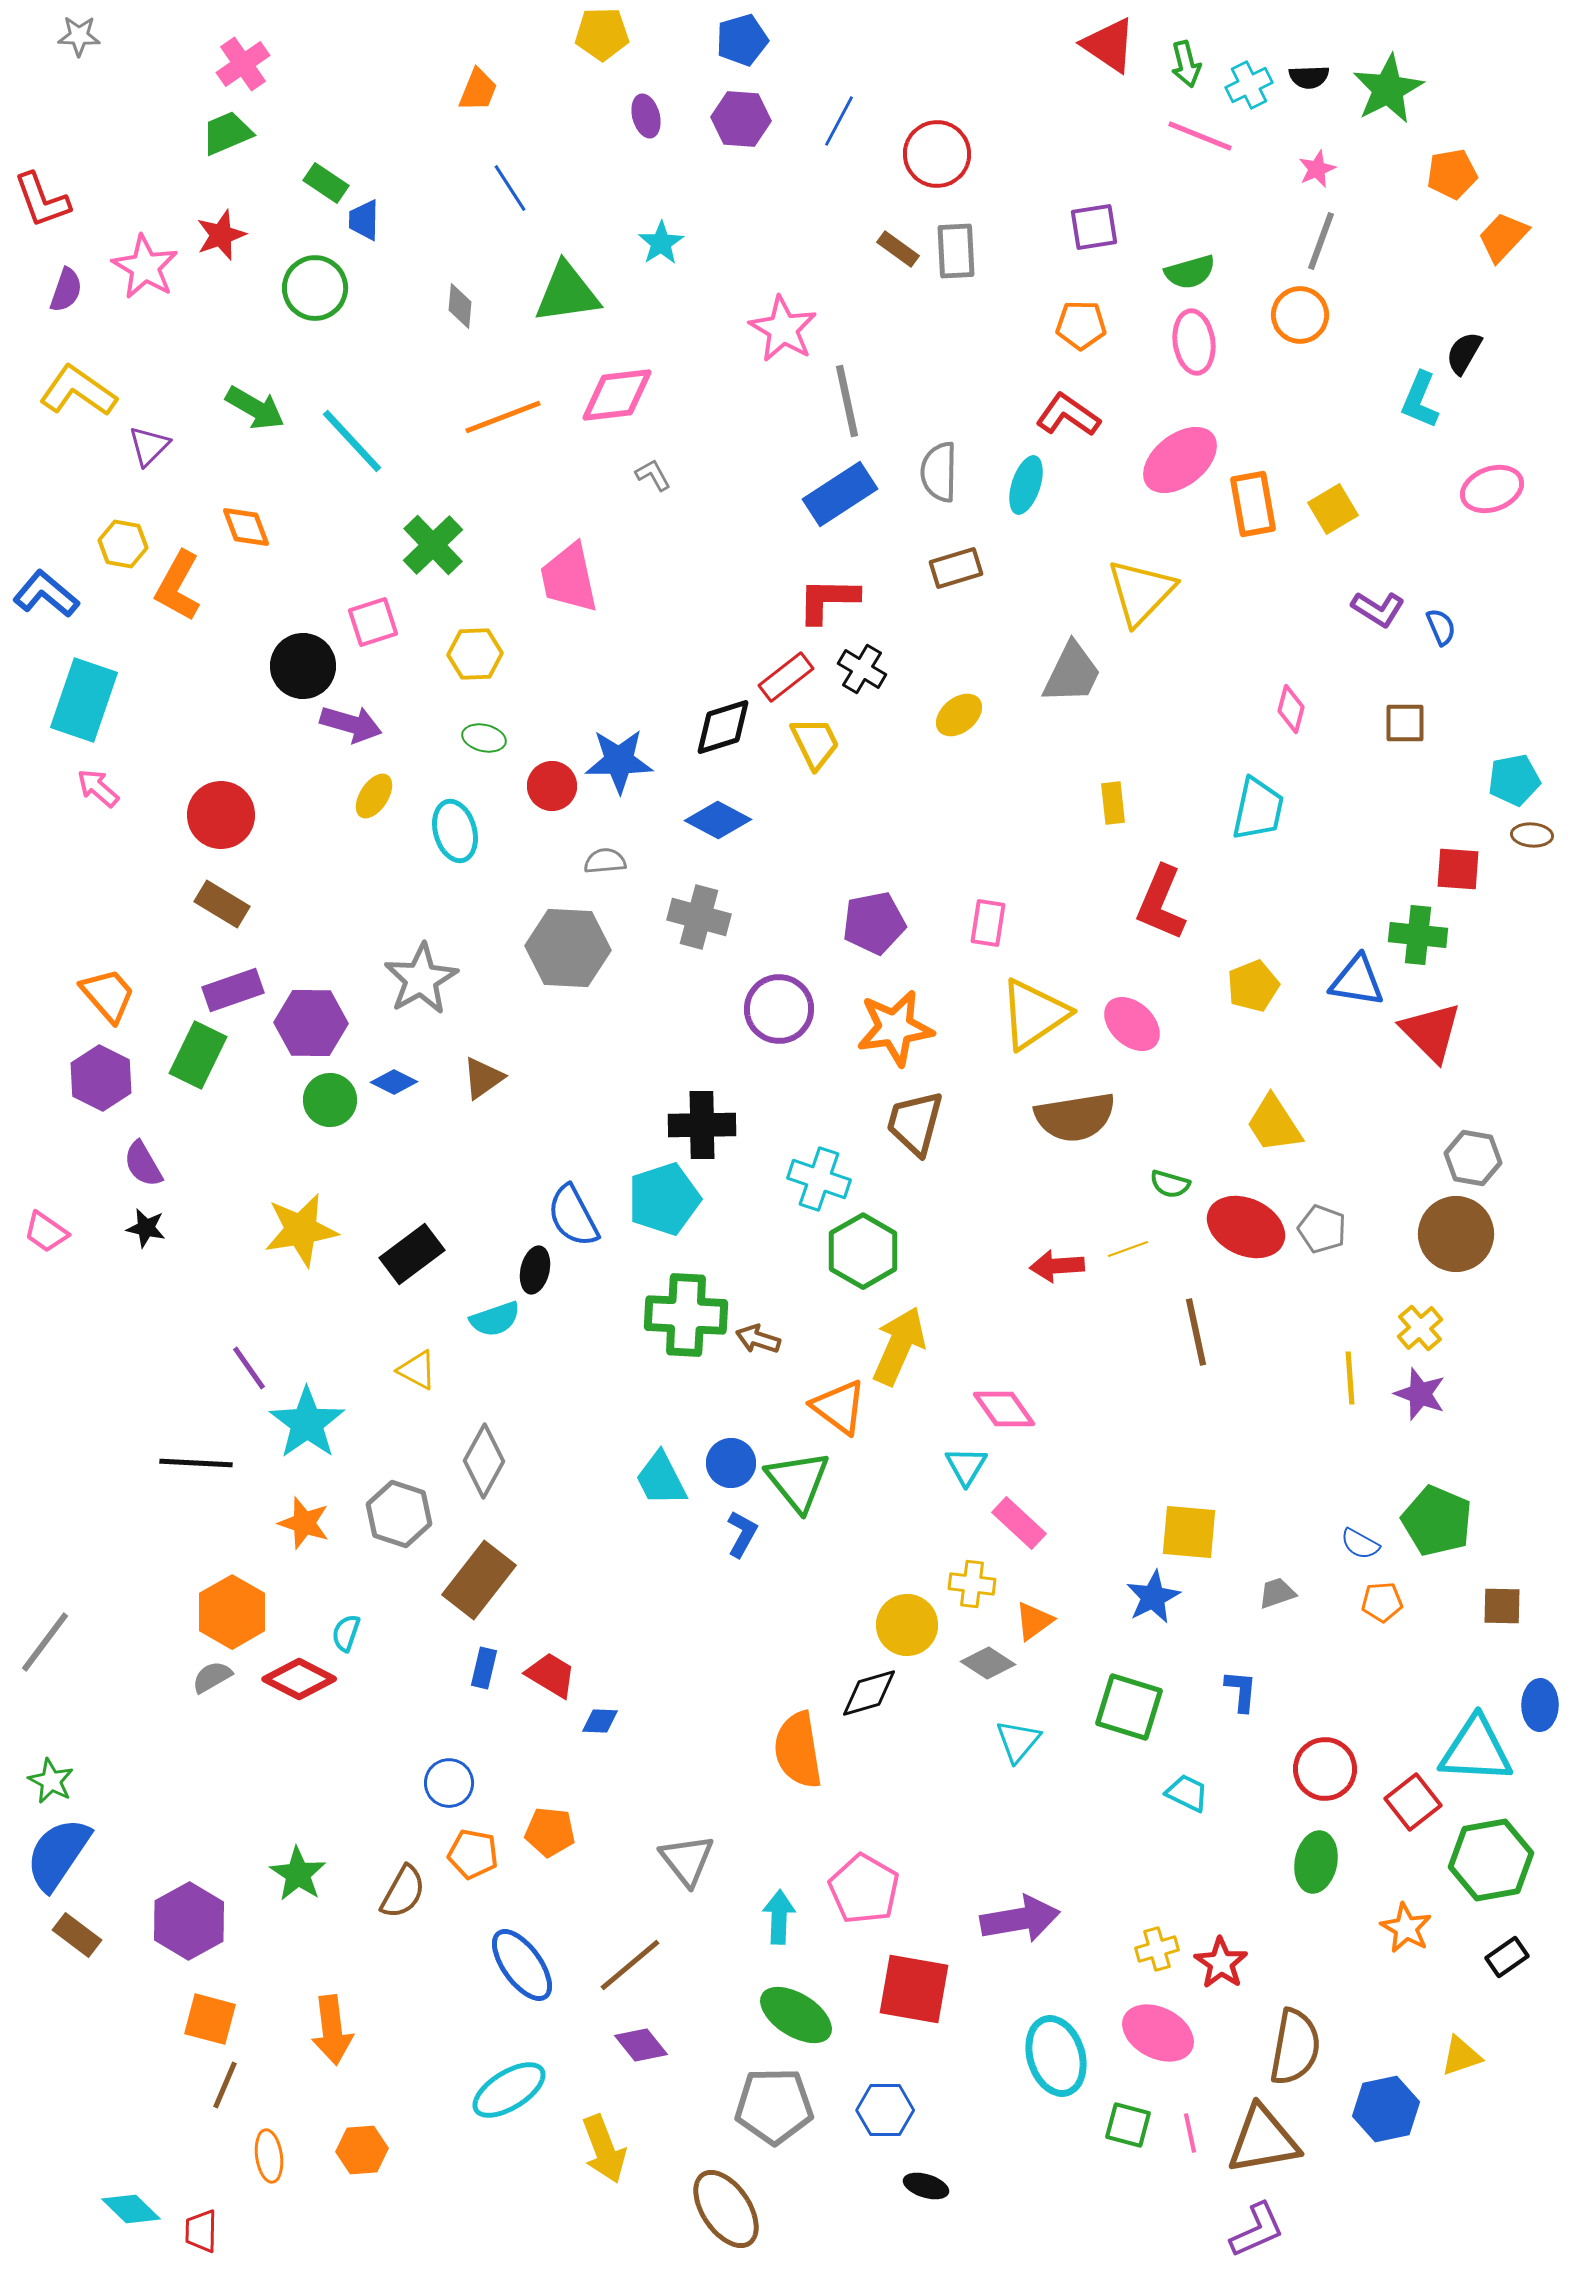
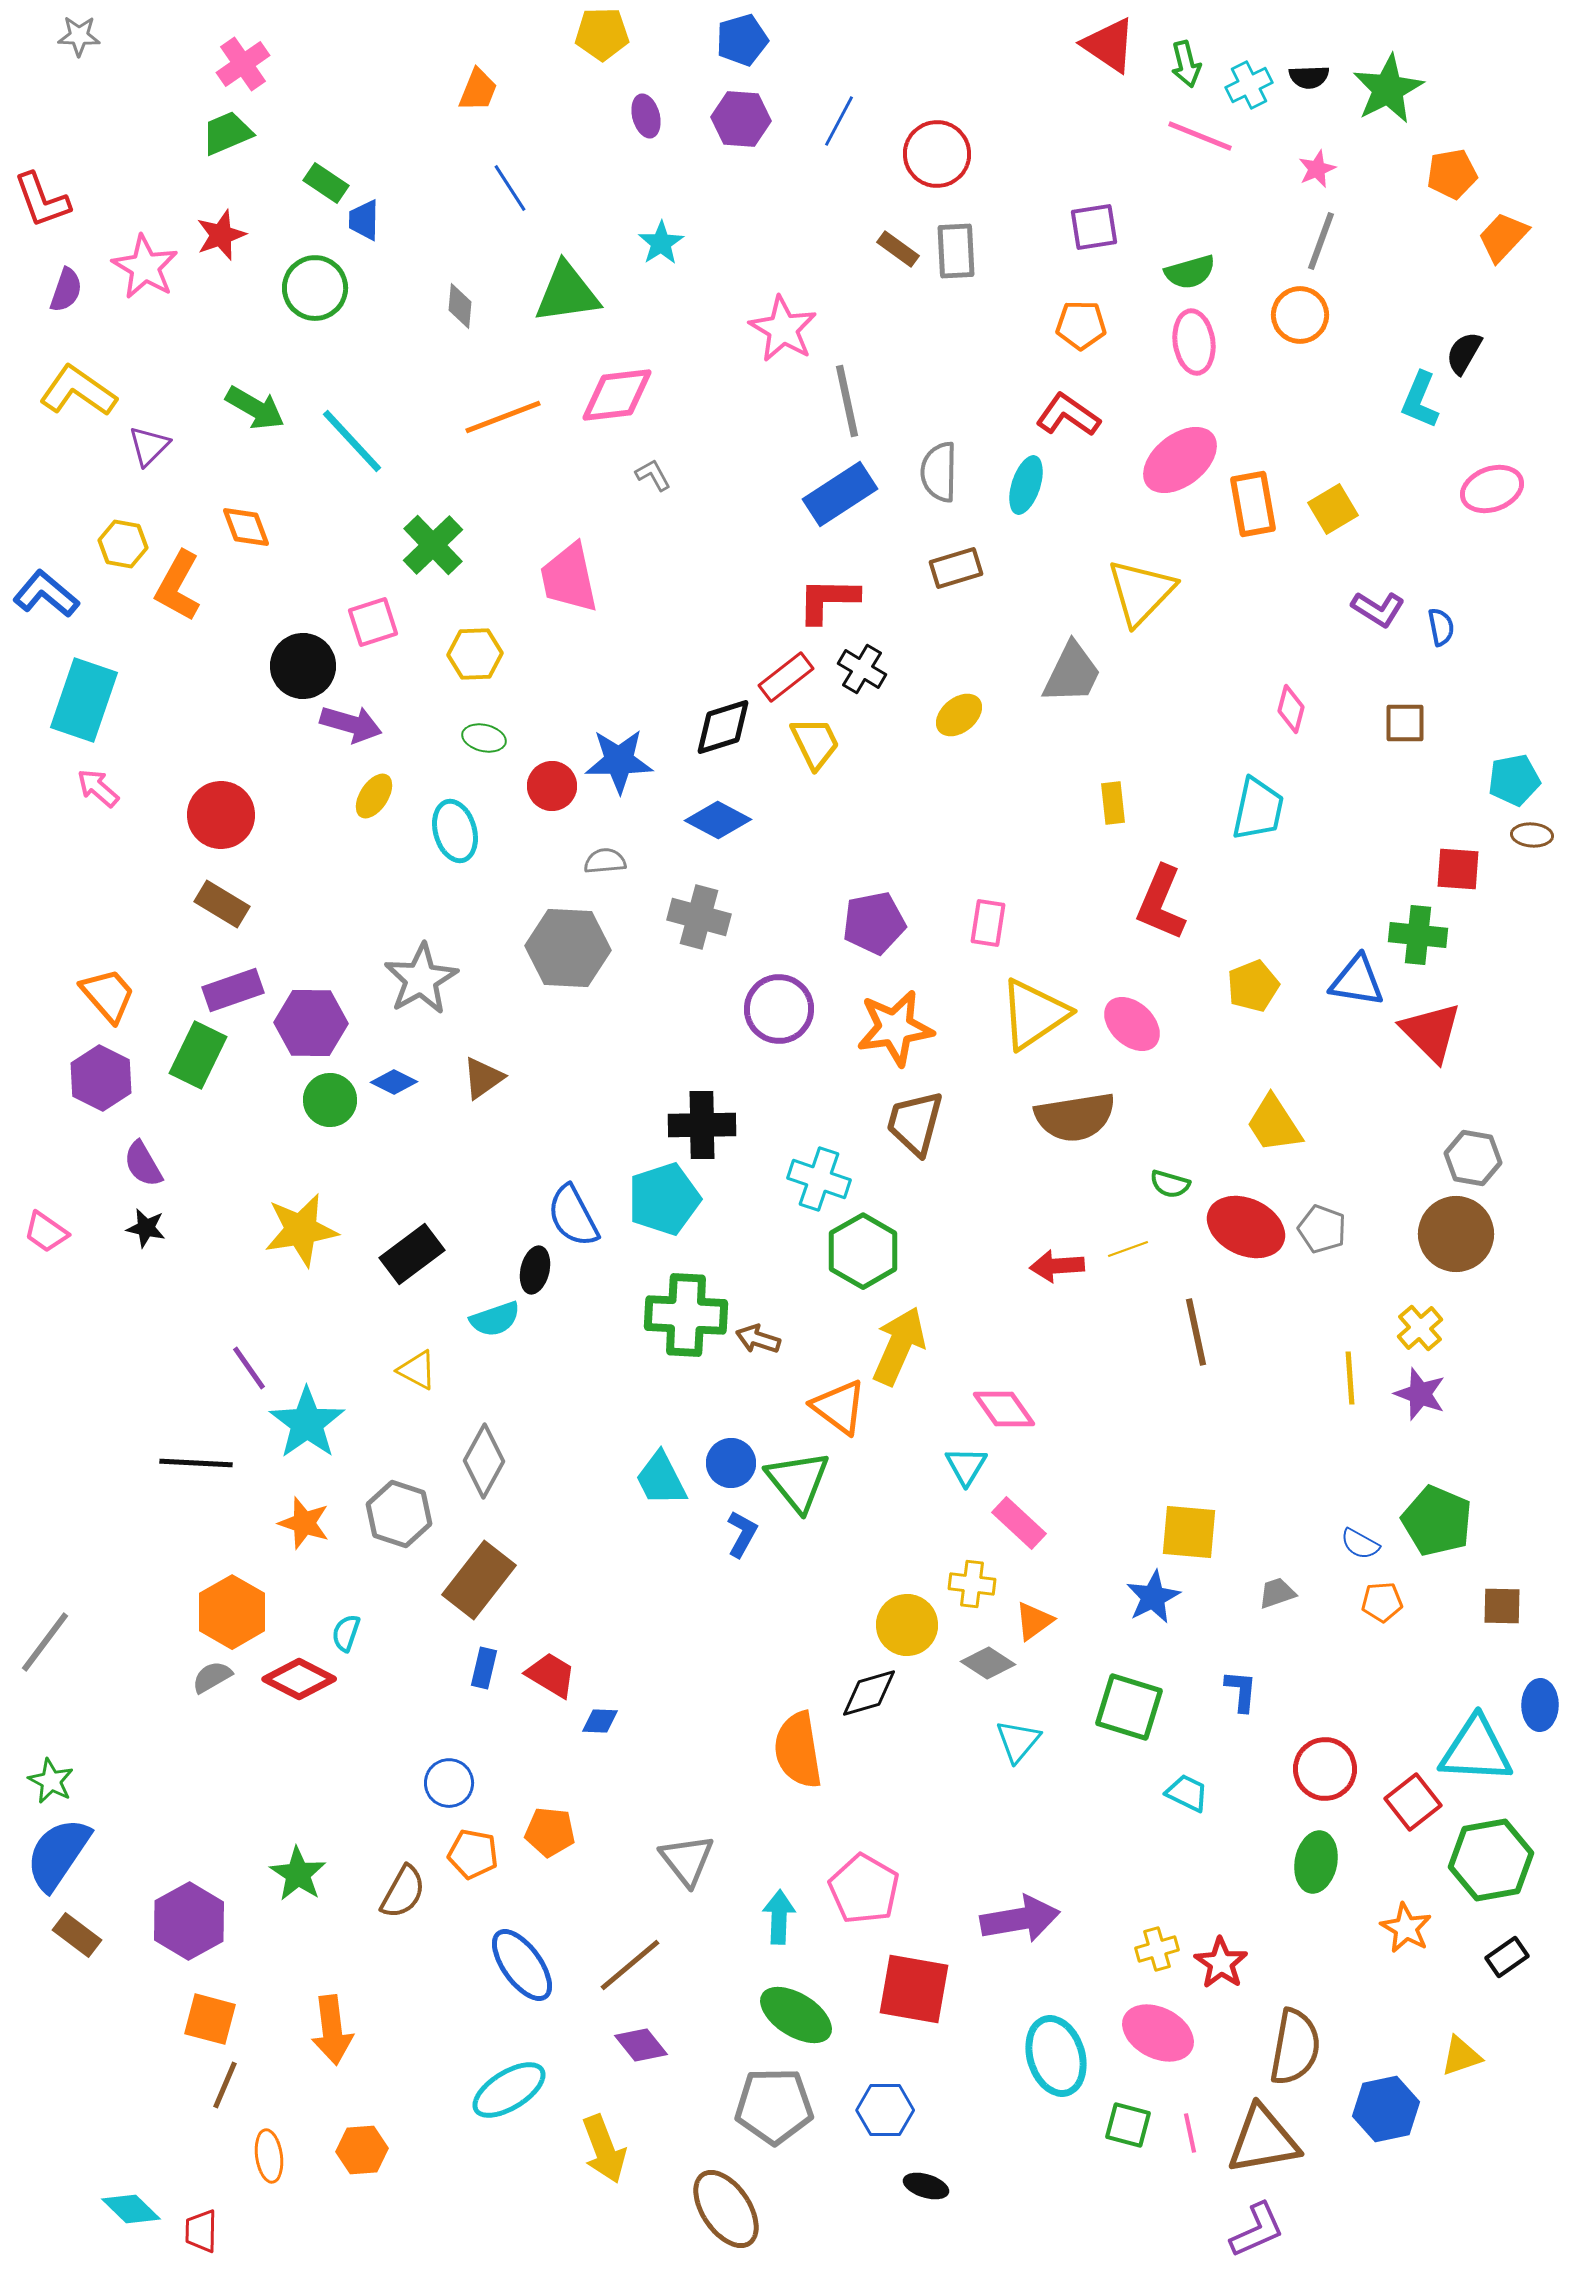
blue semicircle at (1441, 627): rotated 12 degrees clockwise
